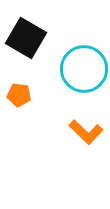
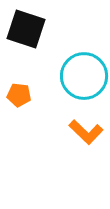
black square: moved 9 px up; rotated 12 degrees counterclockwise
cyan circle: moved 7 px down
